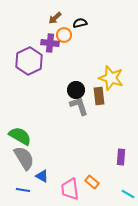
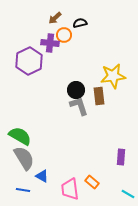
yellow star: moved 2 px right, 2 px up; rotated 25 degrees counterclockwise
